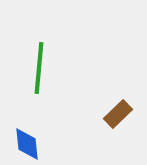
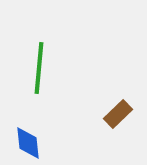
blue diamond: moved 1 px right, 1 px up
